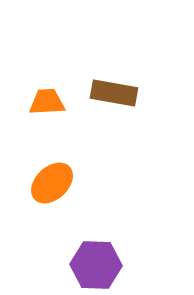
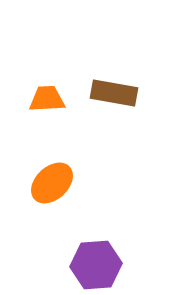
orange trapezoid: moved 3 px up
purple hexagon: rotated 6 degrees counterclockwise
